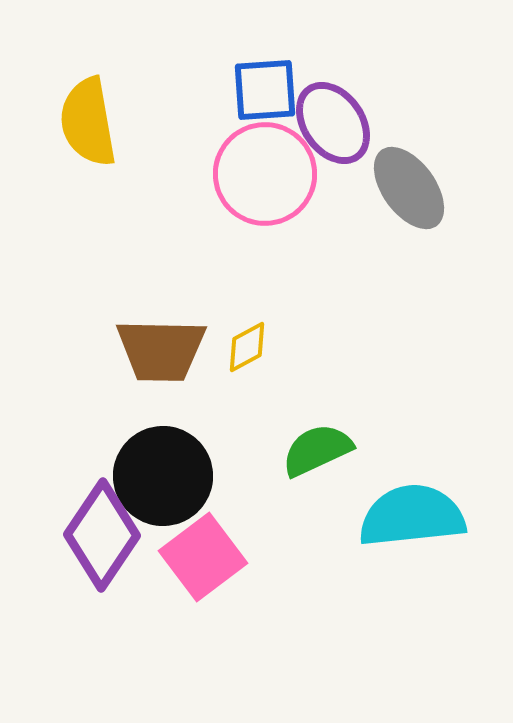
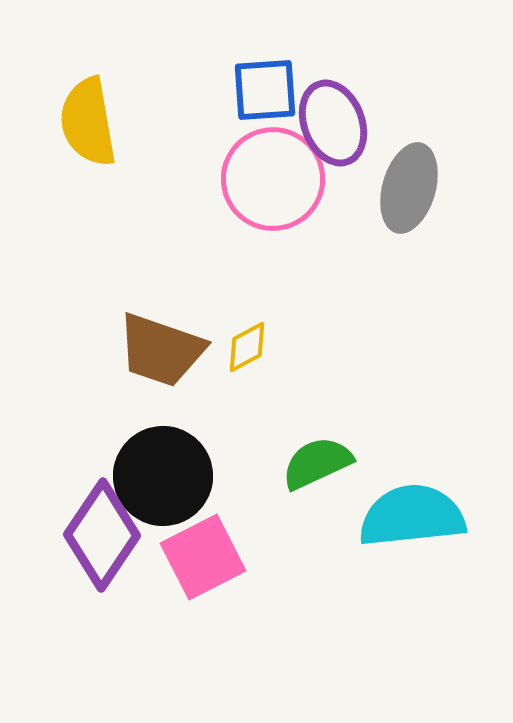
purple ellipse: rotated 14 degrees clockwise
pink circle: moved 8 px right, 5 px down
gray ellipse: rotated 52 degrees clockwise
brown trapezoid: rotated 18 degrees clockwise
green semicircle: moved 13 px down
pink square: rotated 10 degrees clockwise
